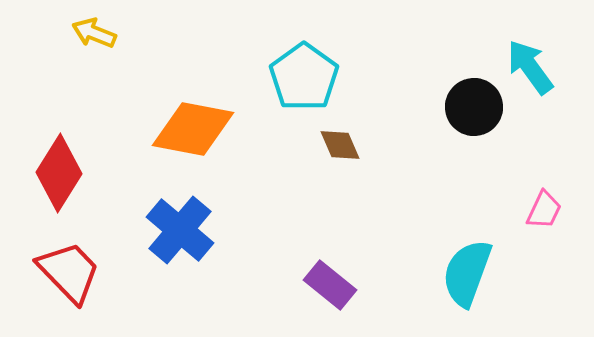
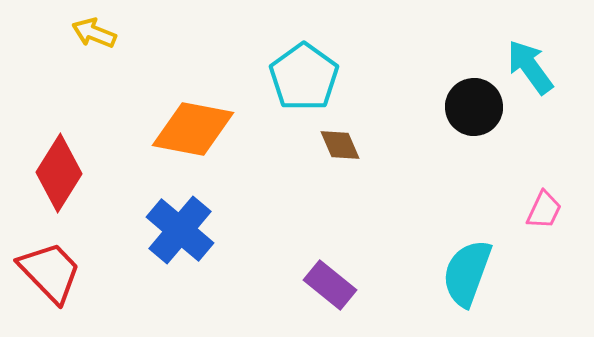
red trapezoid: moved 19 px left
